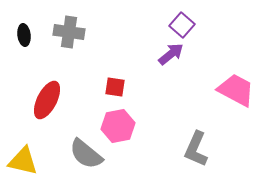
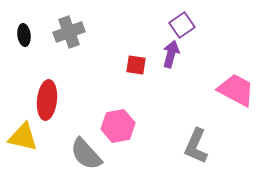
purple square: rotated 15 degrees clockwise
gray cross: rotated 28 degrees counterclockwise
purple arrow: rotated 36 degrees counterclockwise
red square: moved 21 px right, 22 px up
red ellipse: rotated 21 degrees counterclockwise
gray L-shape: moved 3 px up
gray semicircle: rotated 9 degrees clockwise
yellow triangle: moved 24 px up
